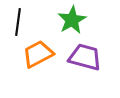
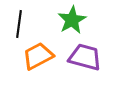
black line: moved 1 px right, 2 px down
orange trapezoid: moved 2 px down
